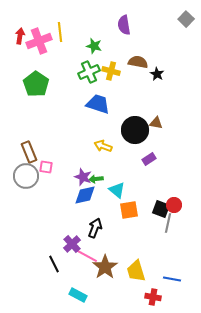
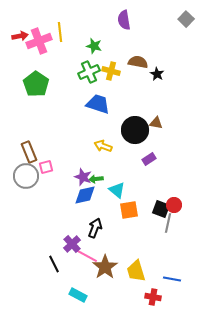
purple semicircle: moved 5 px up
red arrow: rotated 70 degrees clockwise
pink square: rotated 24 degrees counterclockwise
